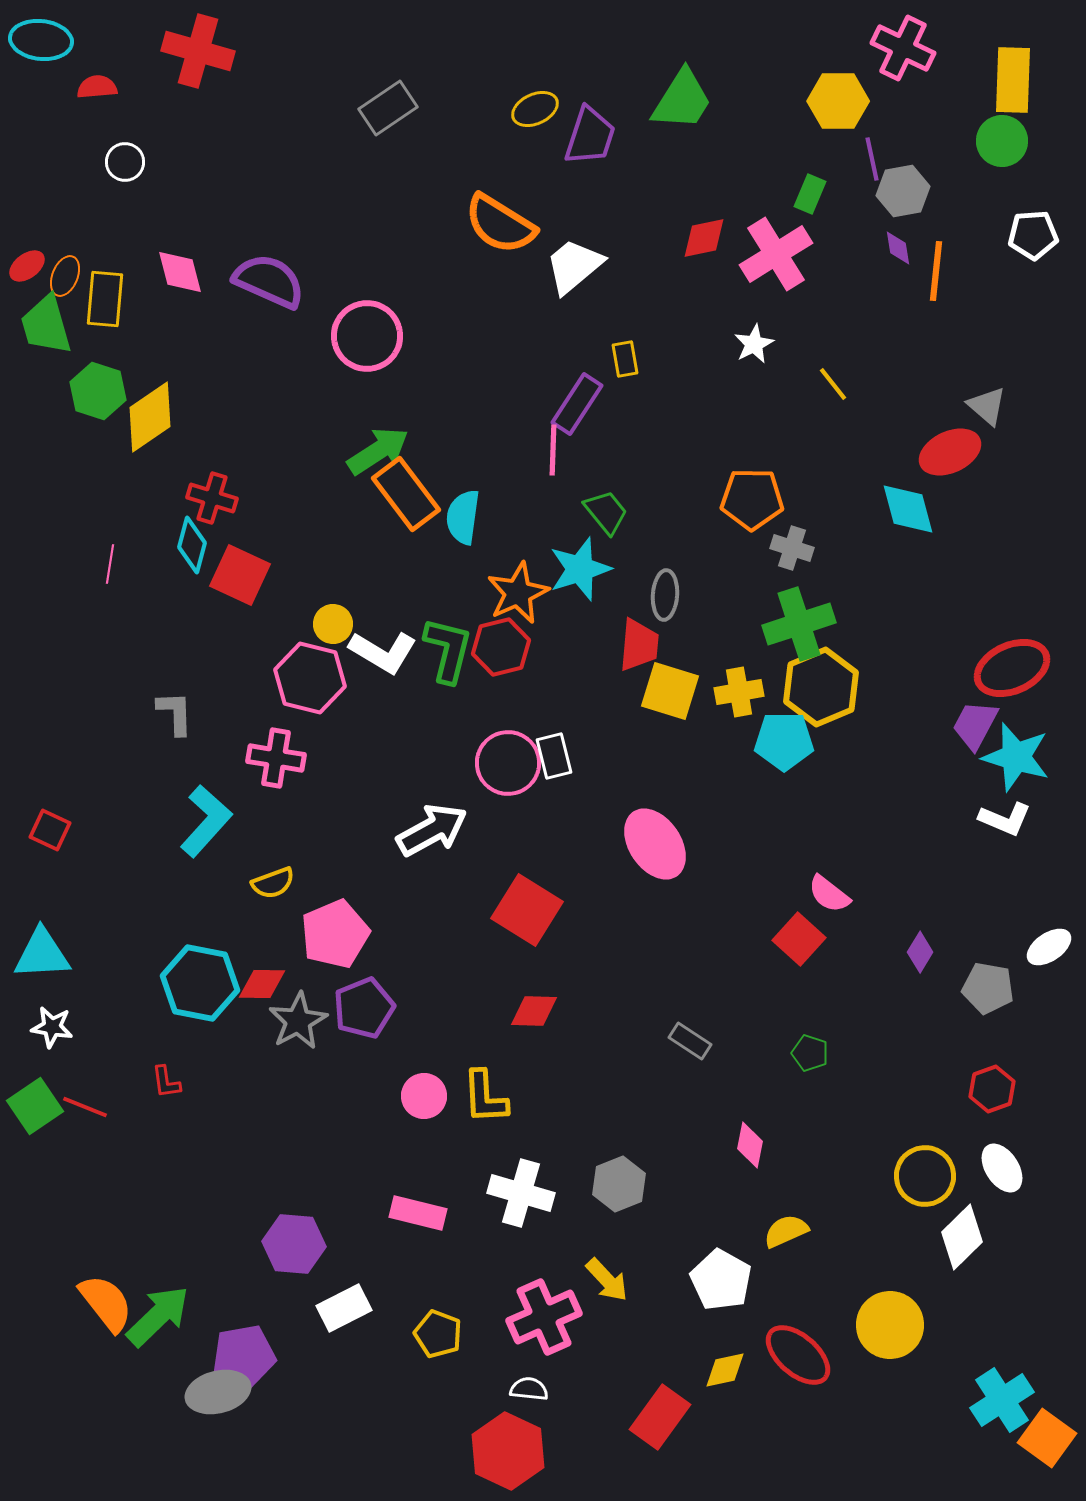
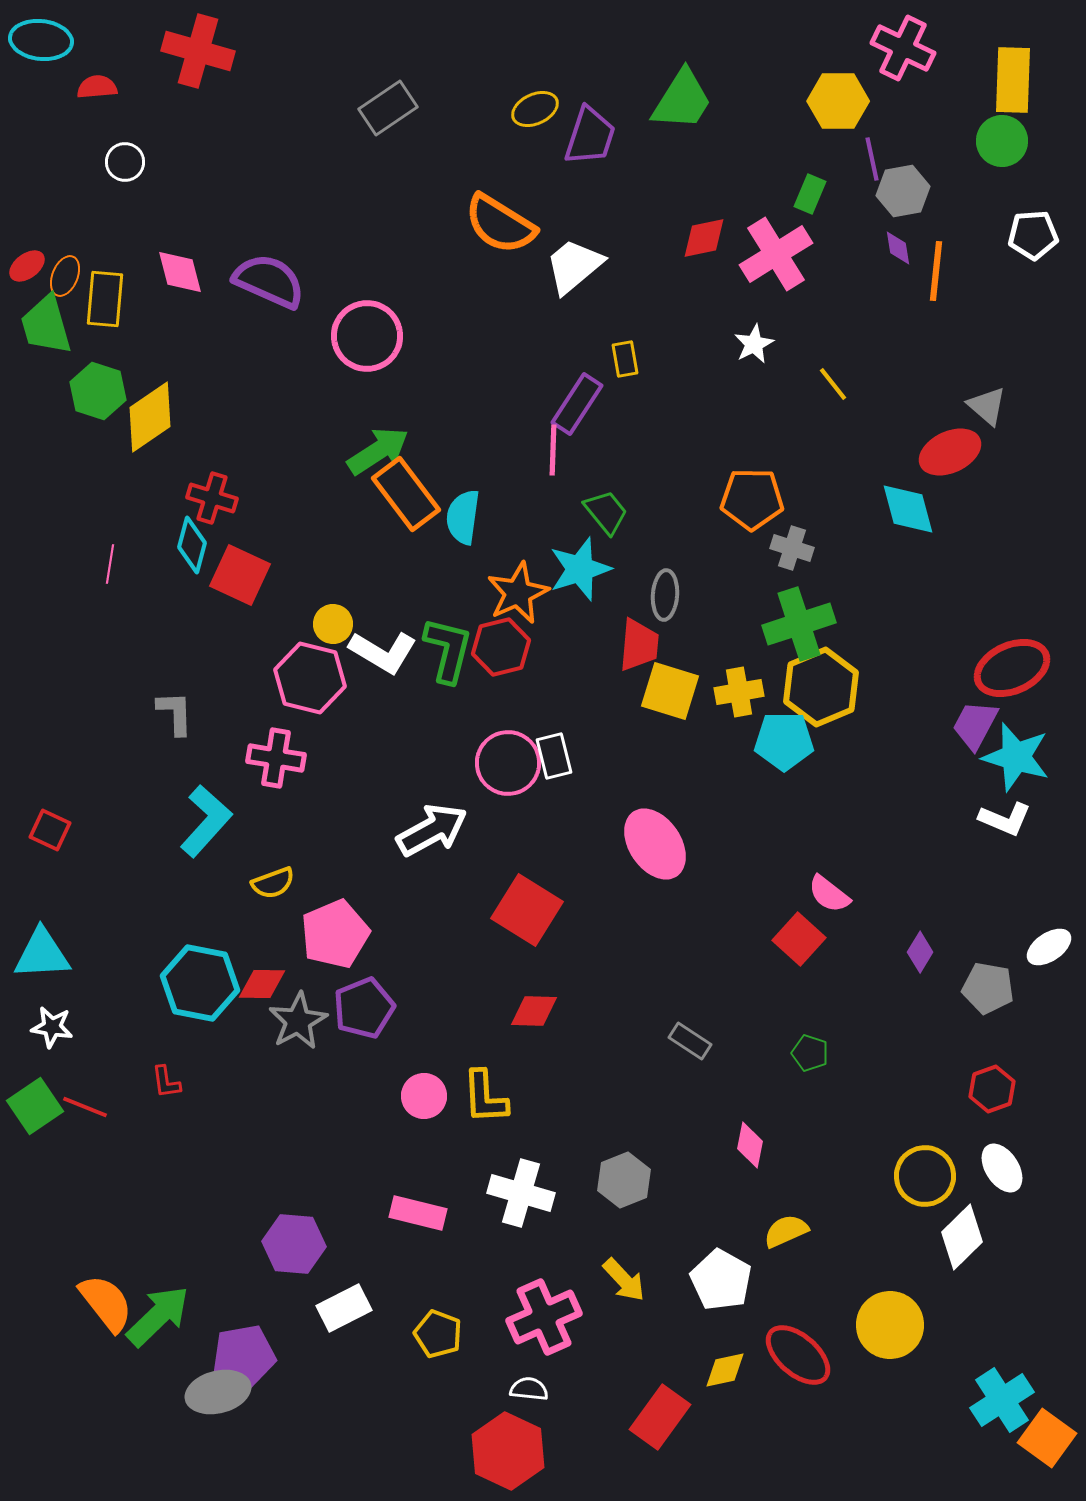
gray hexagon at (619, 1184): moved 5 px right, 4 px up
yellow arrow at (607, 1280): moved 17 px right
